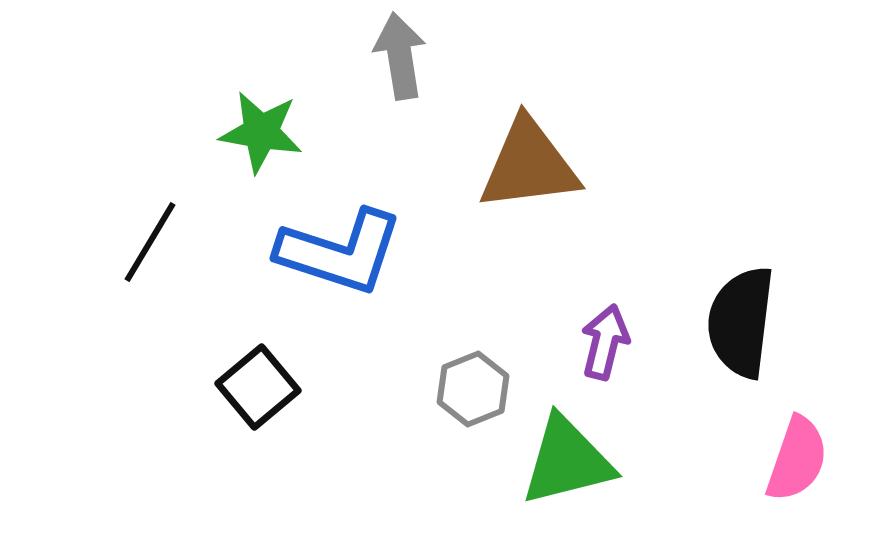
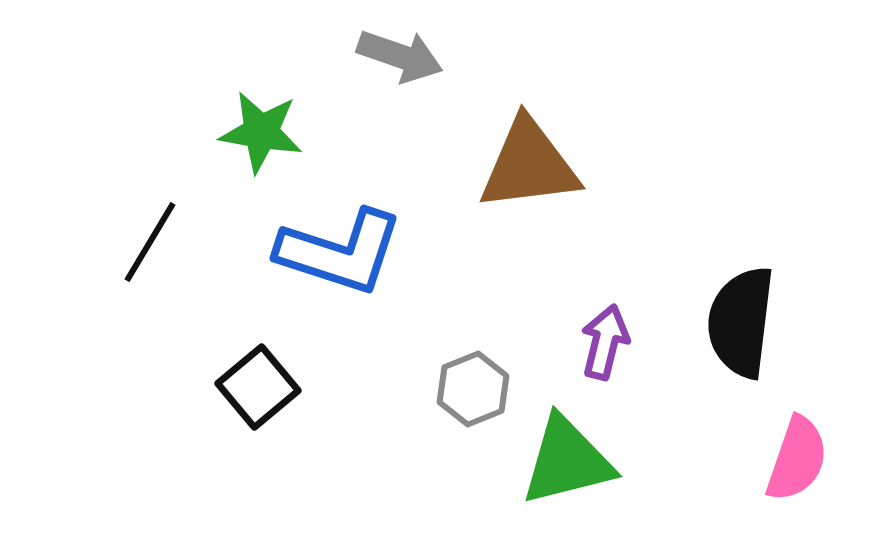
gray arrow: rotated 118 degrees clockwise
